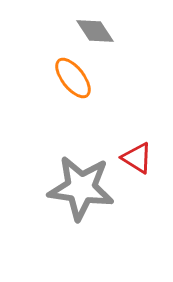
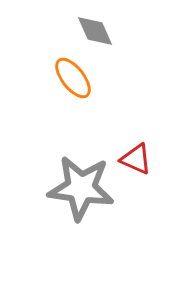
gray diamond: rotated 9 degrees clockwise
red triangle: moved 1 px left, 1 px down; rotated 8 degrees counterclockwise
